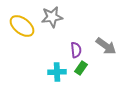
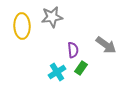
yellow ellipse: rotated 50 degrees clockwise
gray arrow: moved 1 px up
purple semicircle: moved 3 px left
cyan cross: rotated 30 degrees counterclockwise
